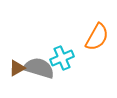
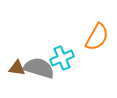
brown triangle: rotated 36 degrees clockwise
